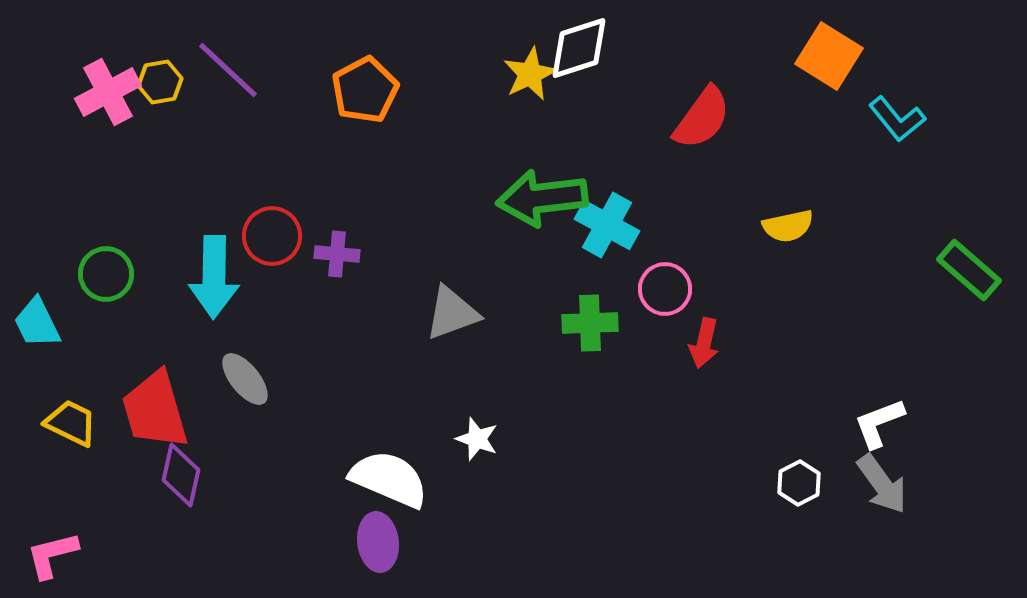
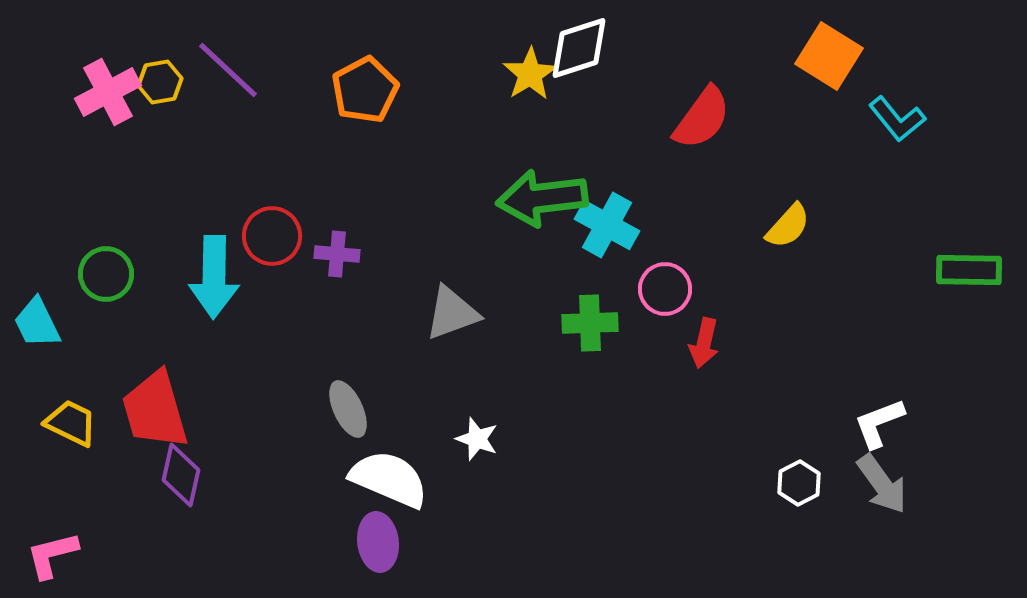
yellow star: rotated 6 degrees counterclockwise
yellow semicircle: rotated 36 degrees counterclockwise
green rectangle: rotated 40 degrees counterclockwise
gray ellipse: moved 103 px right, 30 px down; rotated 14 degrees clockwise
